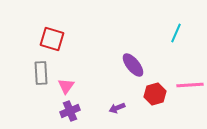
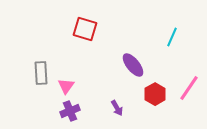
cyan line: moved 4 px left, 4 px down
red square: moved 33 px right, 10 px up
pink line: moved 1 px left, 3 px down; rotated 52 degrees counterclockwise
red hexagon: rotated 15 degrees counterclockwise
purple arrow: rotated 98 degrees counterclockwise
